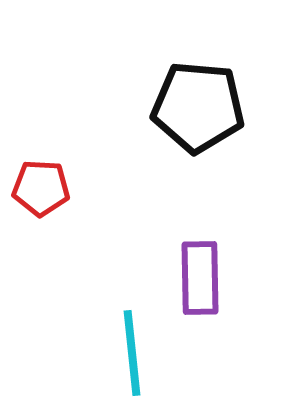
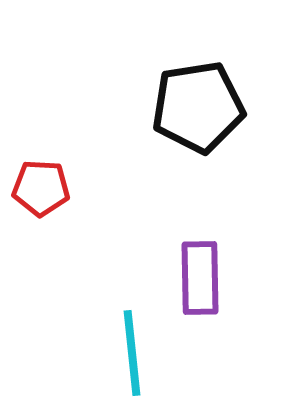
black pentagon: rotated 14 degrees counterclockwise
